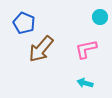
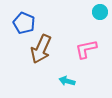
cyan circle: moved 5 px up
brown arrow: rotated 16 degrees counterclockwise
cyan arrow: moved 18 px left, 2 px up
